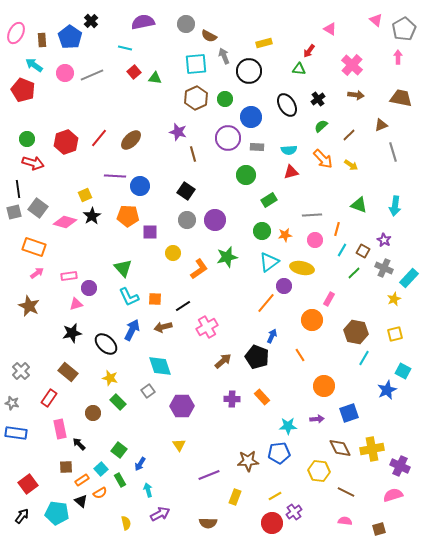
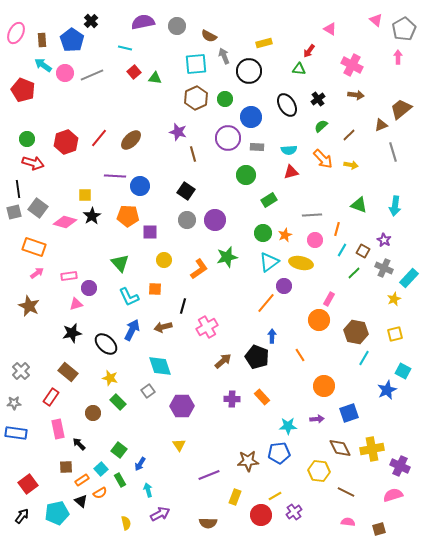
gray circle at (186, 24): moved 9 px left, 2 px down
blue pentagon at (70, 37): moved 2 px right, 3 px down
cyan arrow at (34, 65): moved 9 px right
pink cross at (352, 65): rotated 15 degrees counterclockwise
brown trapezoid at (401, 98): moved 11 px down; rotated 50 degrees counterclockwise
yellow arrow at (351, 165): rotated 24 degrees counterclockwise
yellow square at (85, 195): rotated 24 degrees clockwise
green circle at (262, 231): moved 1 px right, 2 px down
orange star at (285, 235): rotated 16 degrees counterclockwise
yellow circle at (173, 253): moved 9 px left, 7 px down
green triangle at (123, 268): moved 3 px left, 5 px up
yellow ellipse at (302, 268): moved 1 px left, 5 px up
orange square at (155, 299): moved 10 px up
black line at (183, 306): rotated 42 degrees counterclockwise
orange circle at (312, 320): moved 7 px right
blue arrow at (272, 336): rotated 24 degrees counterclockwise
red rectangle at (49, 398): moved 2 px right, 1 px up
gray star at (12, 403): moved 2 px right; rotated 16 degrees counterclockwise
pink rectangle at (60, 429): moved 2 px left
cyan pentagon at (57, 513): rotated 20 degrees counterclockwise
pink semicircle at (345, 521): moved 3 px right, 1 px down
red circle at (272, 523): moved 11 px left, 8 px up
